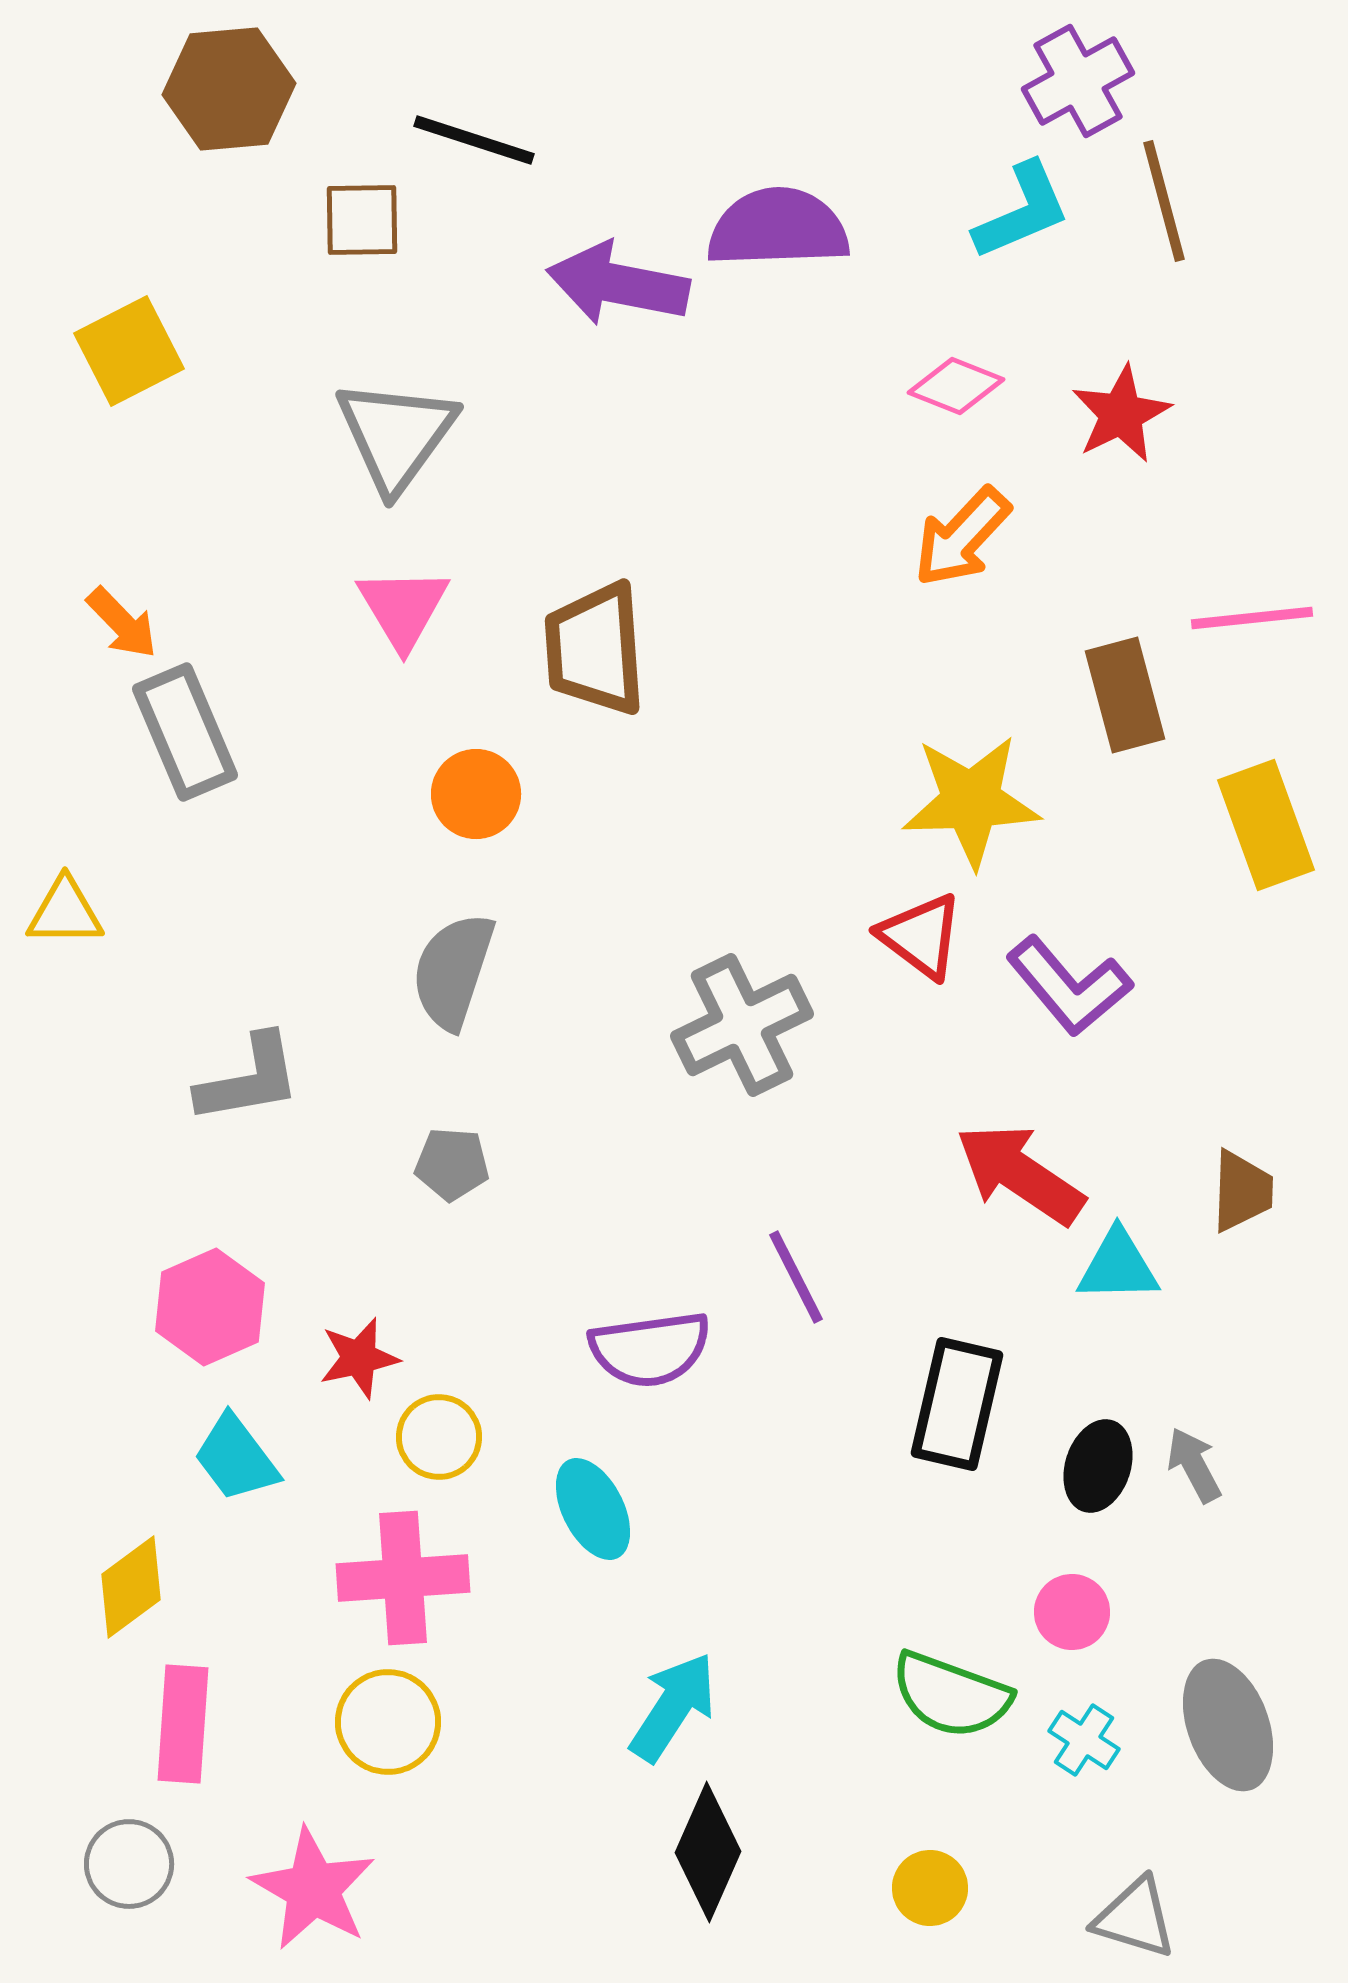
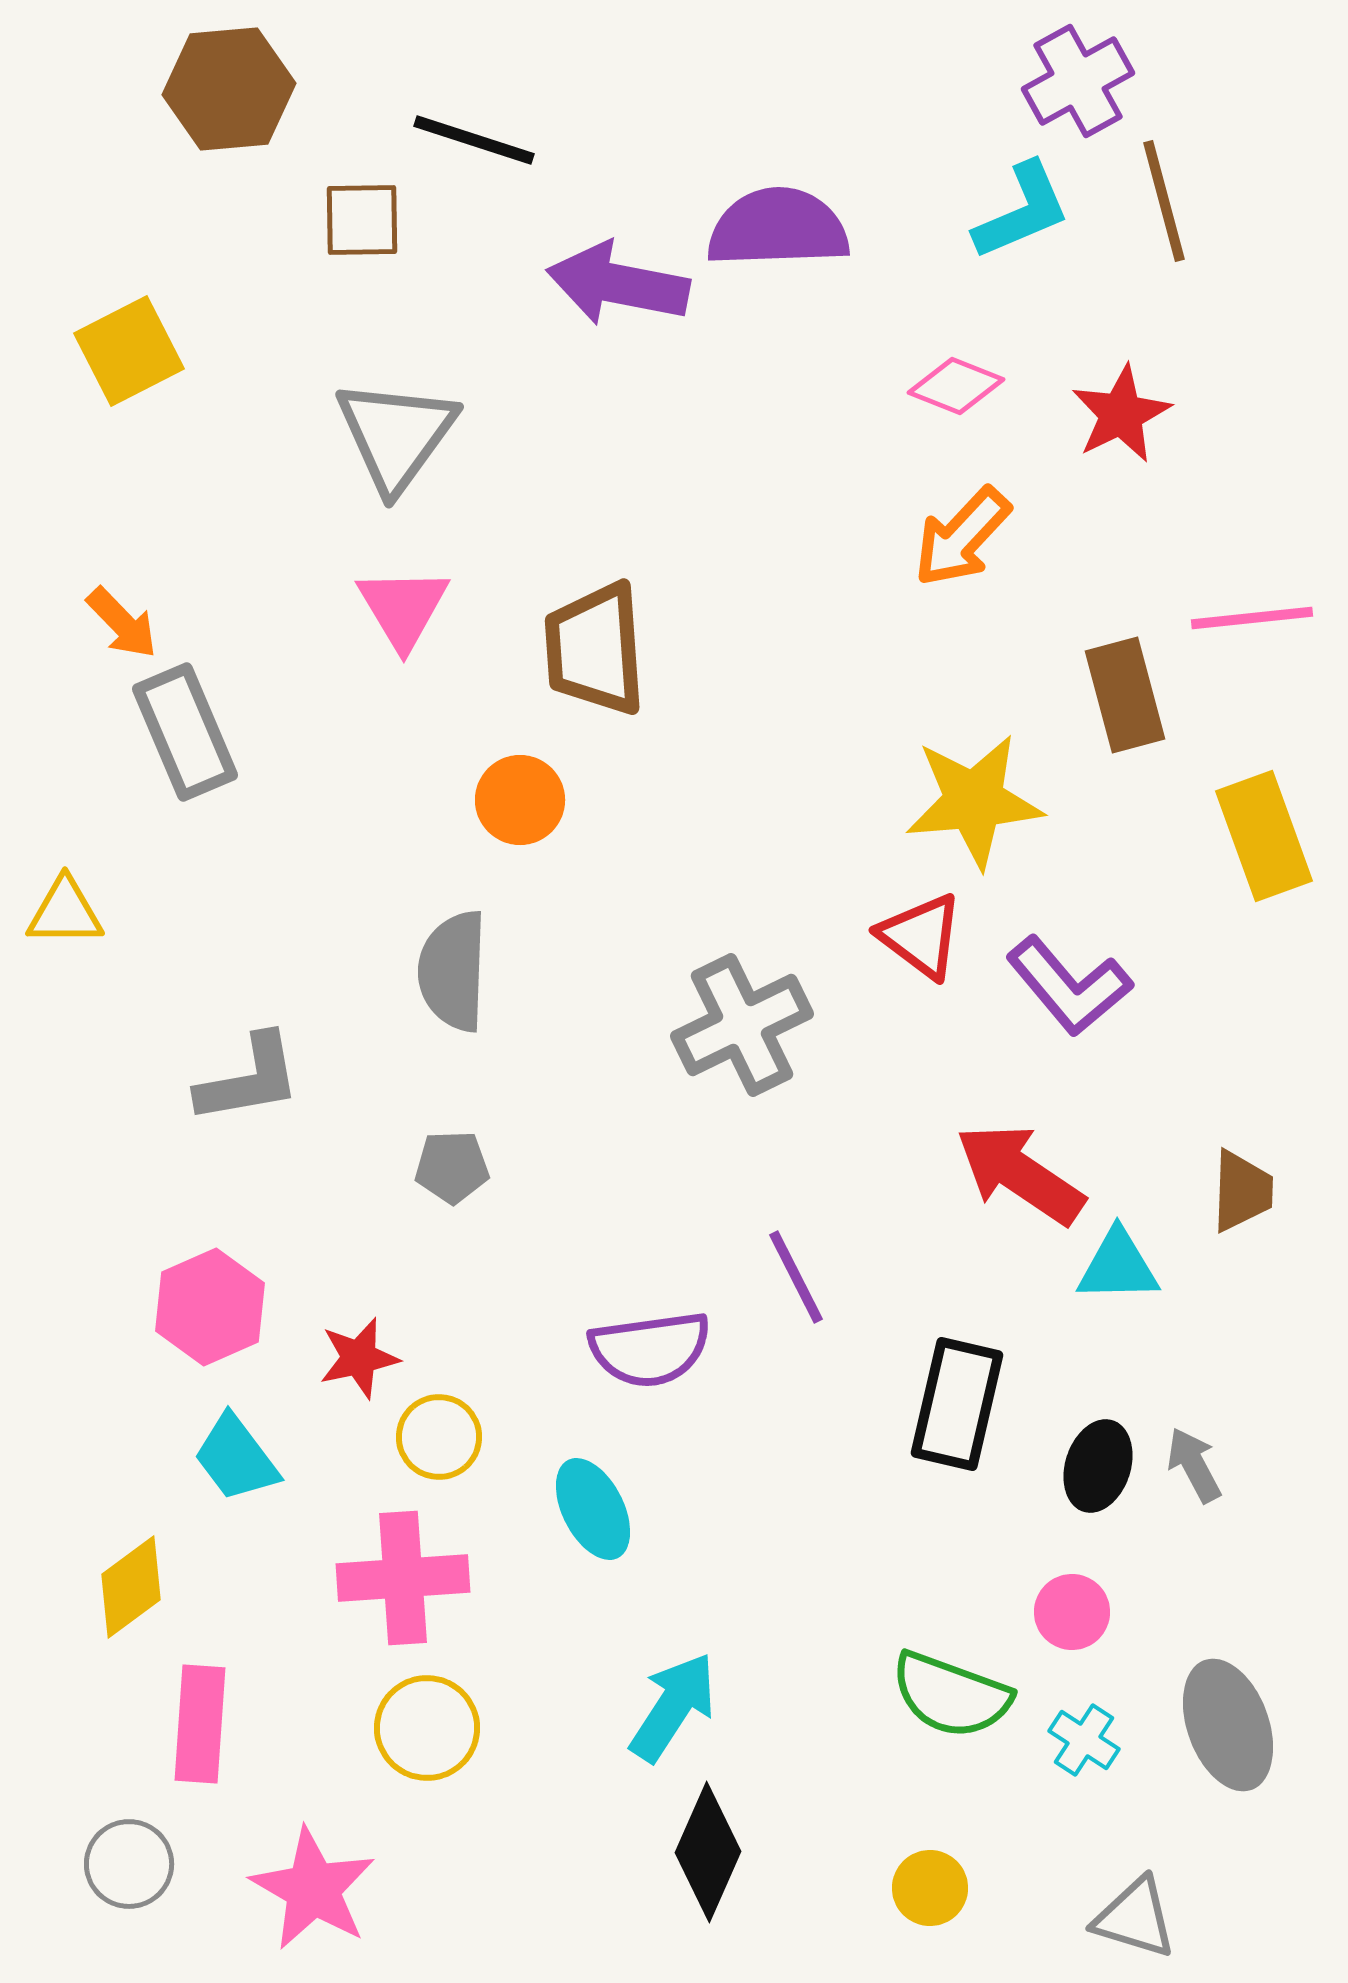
orange circle at (476, 794): moved 44 px right, 6 px down
yellow star at (971, 801): moved 3 px right; rotated 3 degrees counterclockwise
yellow rectangle at (1266, 825): moved 2 px left, 11 px down
gray semicircle at (453, 971): rotated 16 degrees counterclockwise
gray pentagon at (452, 1164): moved 3 px down; rotated 6 degrees counterclockwise
yellow circle at (388, 1722): moved 39 px right, 6 px down
pink rectangle at (183, 1724): moved 17 px right
